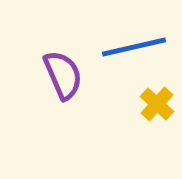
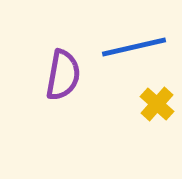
purple semicircle: rotated 33 degrees clockwise
